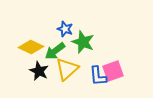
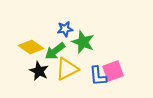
blue star: rotated 28 degrees counterclockwise
yellow diamond: rotated 10 degrees clockwise
yellow triangle: rotated 15 degrees clockwise
